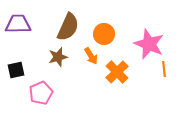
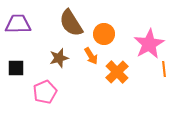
brown semicircle: moved 3 px right, 4 px up; rotated 124 degrees clockwise
pink star: rotated 20 degrees clockwise
brown star: moved 1 px right, 1 px down
black square: moved 2 px up; rotated 12 degrees clockwise
pink pentagon: moved 4 px right, 1 px up
